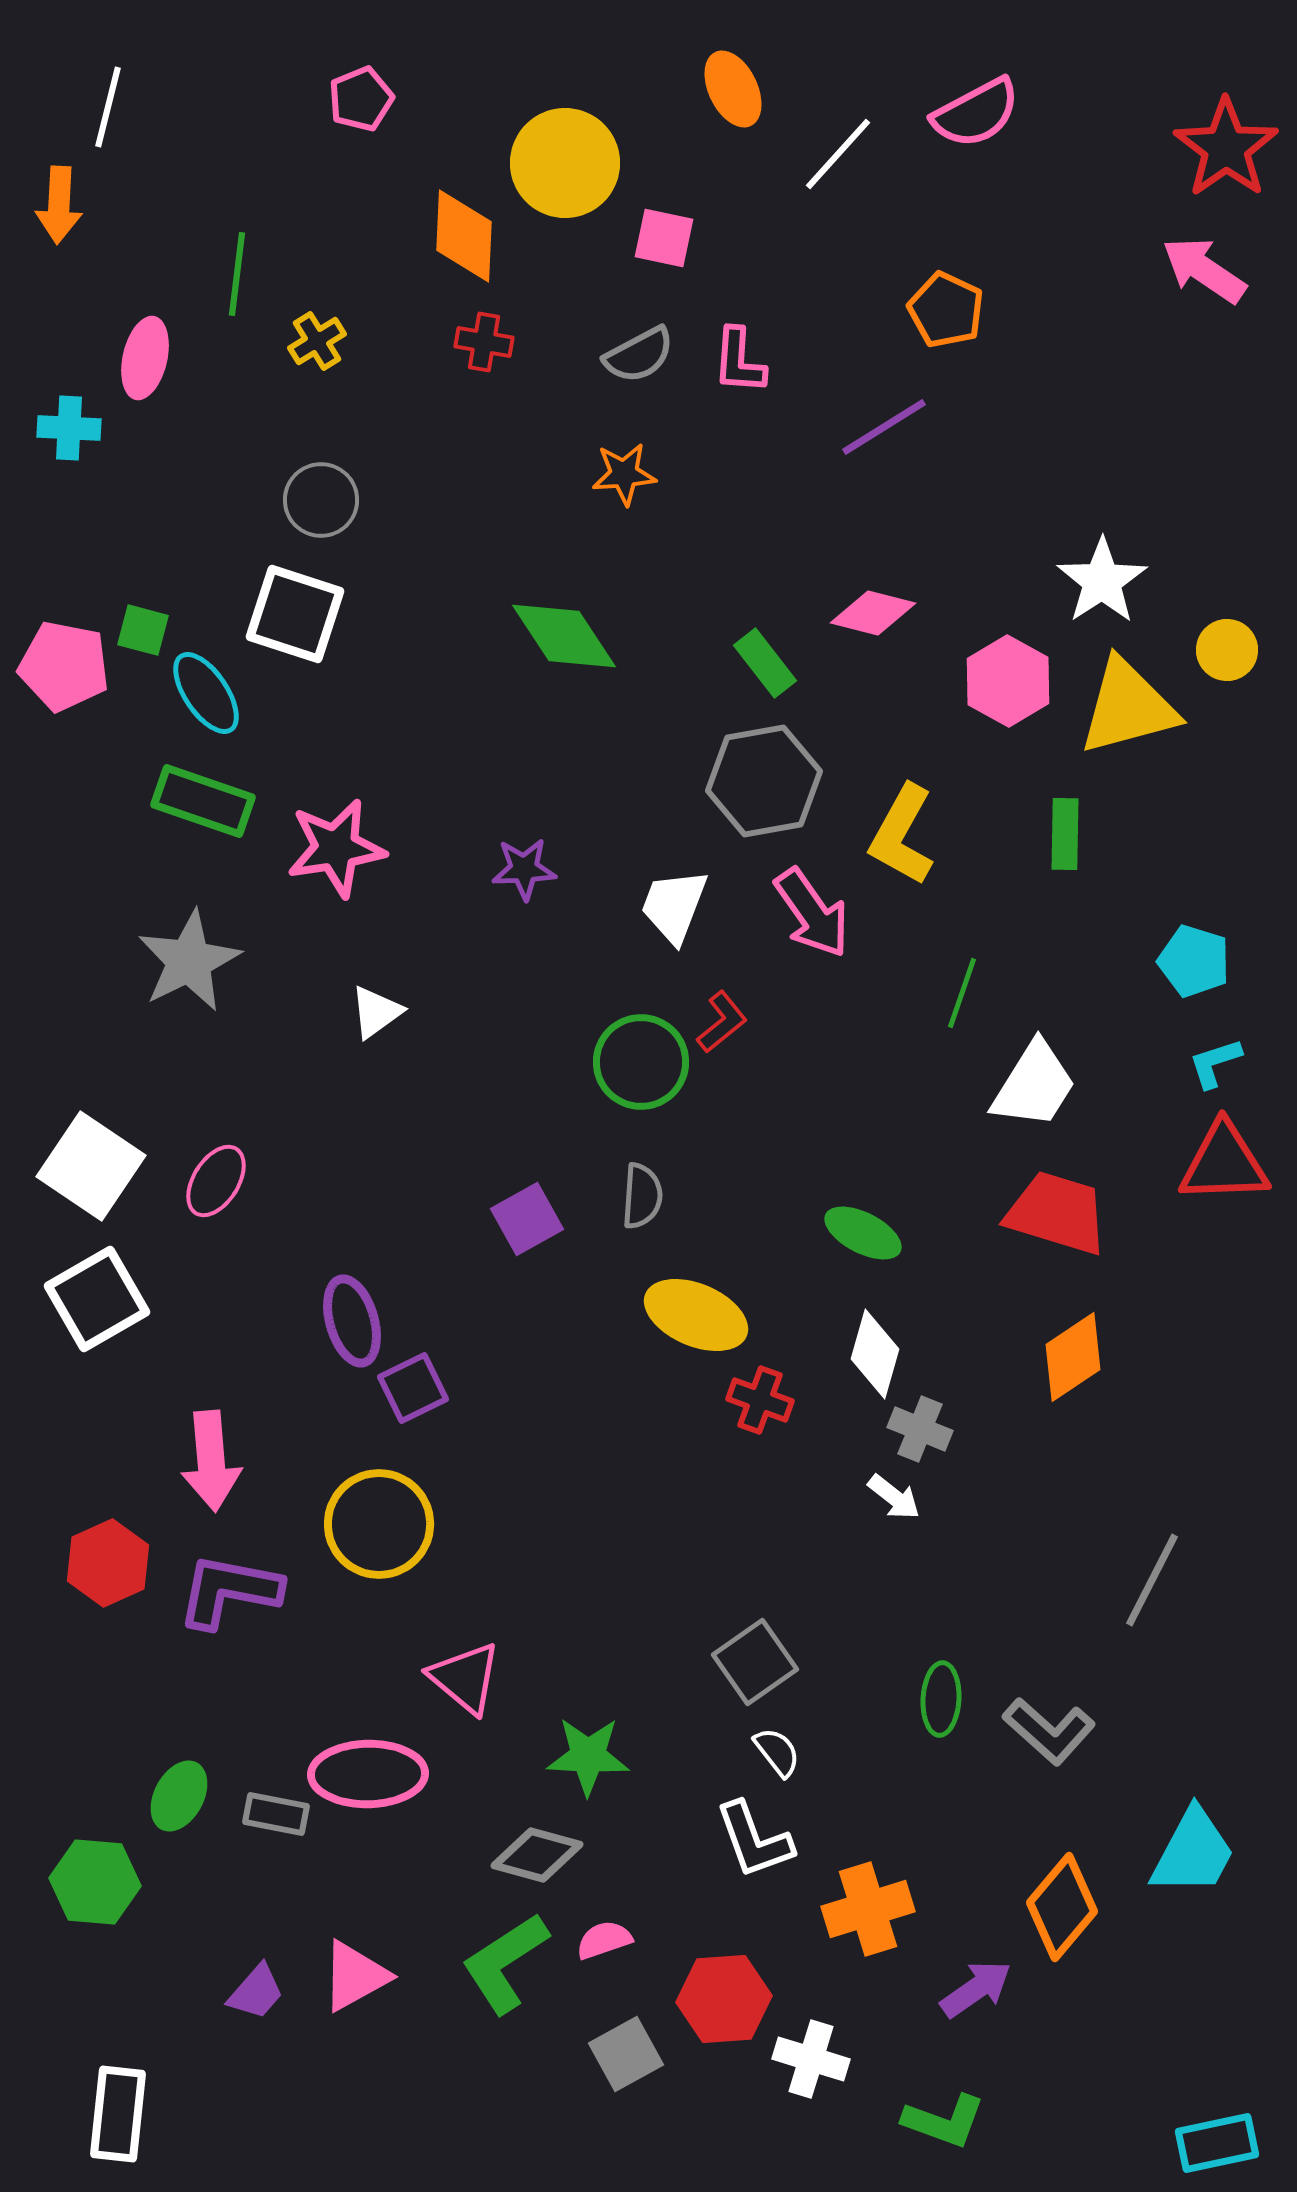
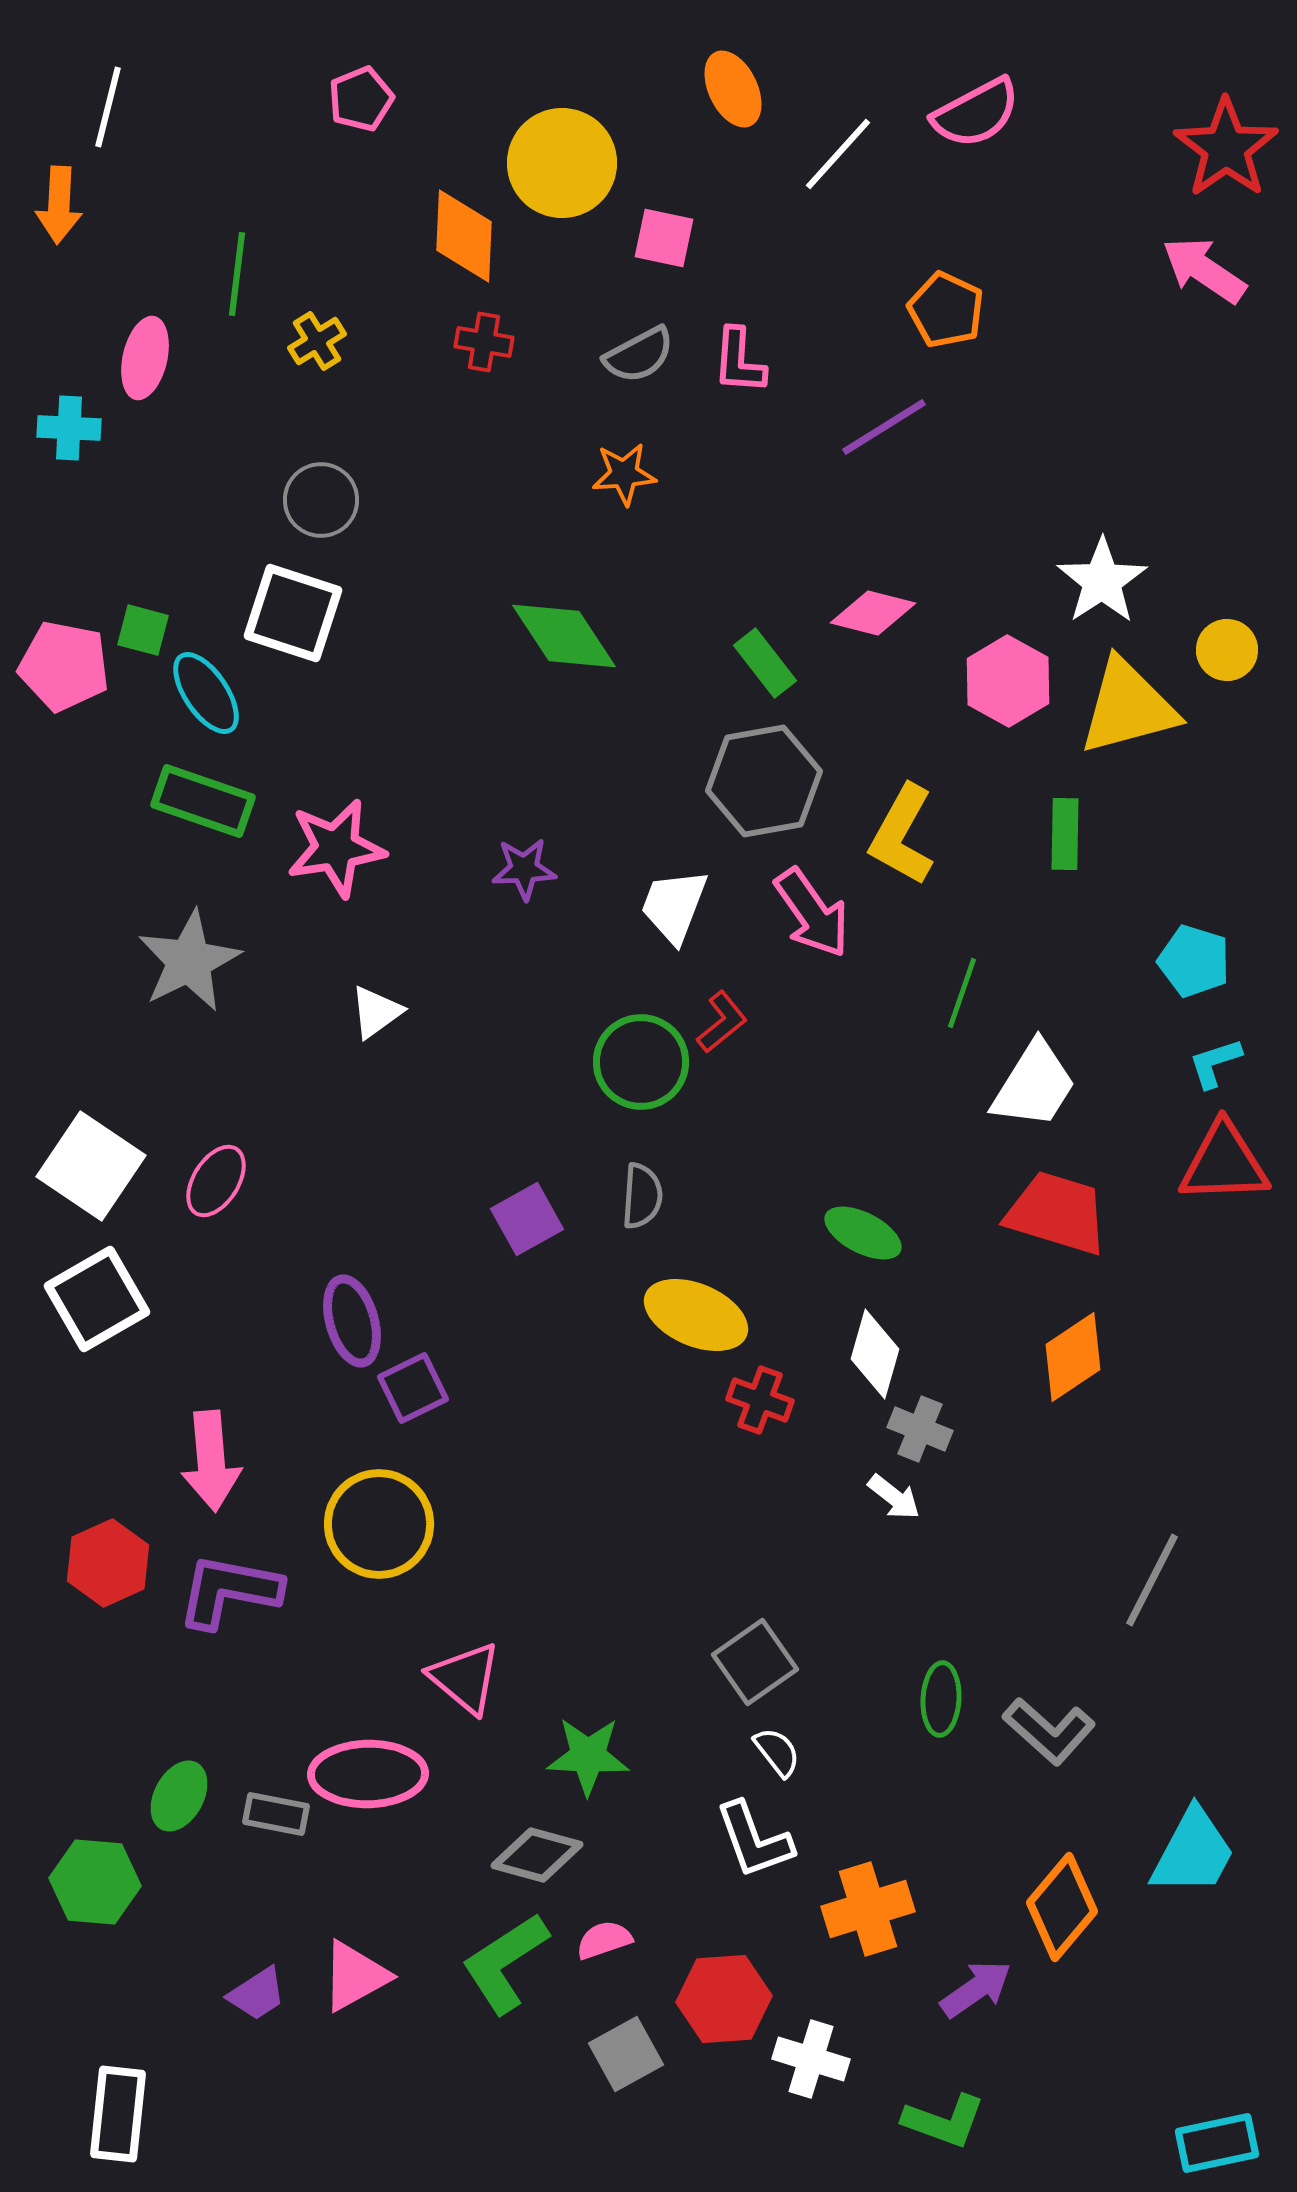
yellow circle at (565, 163): moved 3 px left
white square at (295, 614): moved 2 px left, 1 px up
purple trapezoid at (256, 1992): moved 1 px right, 2 px down; rotated 16 degrees clockwise
